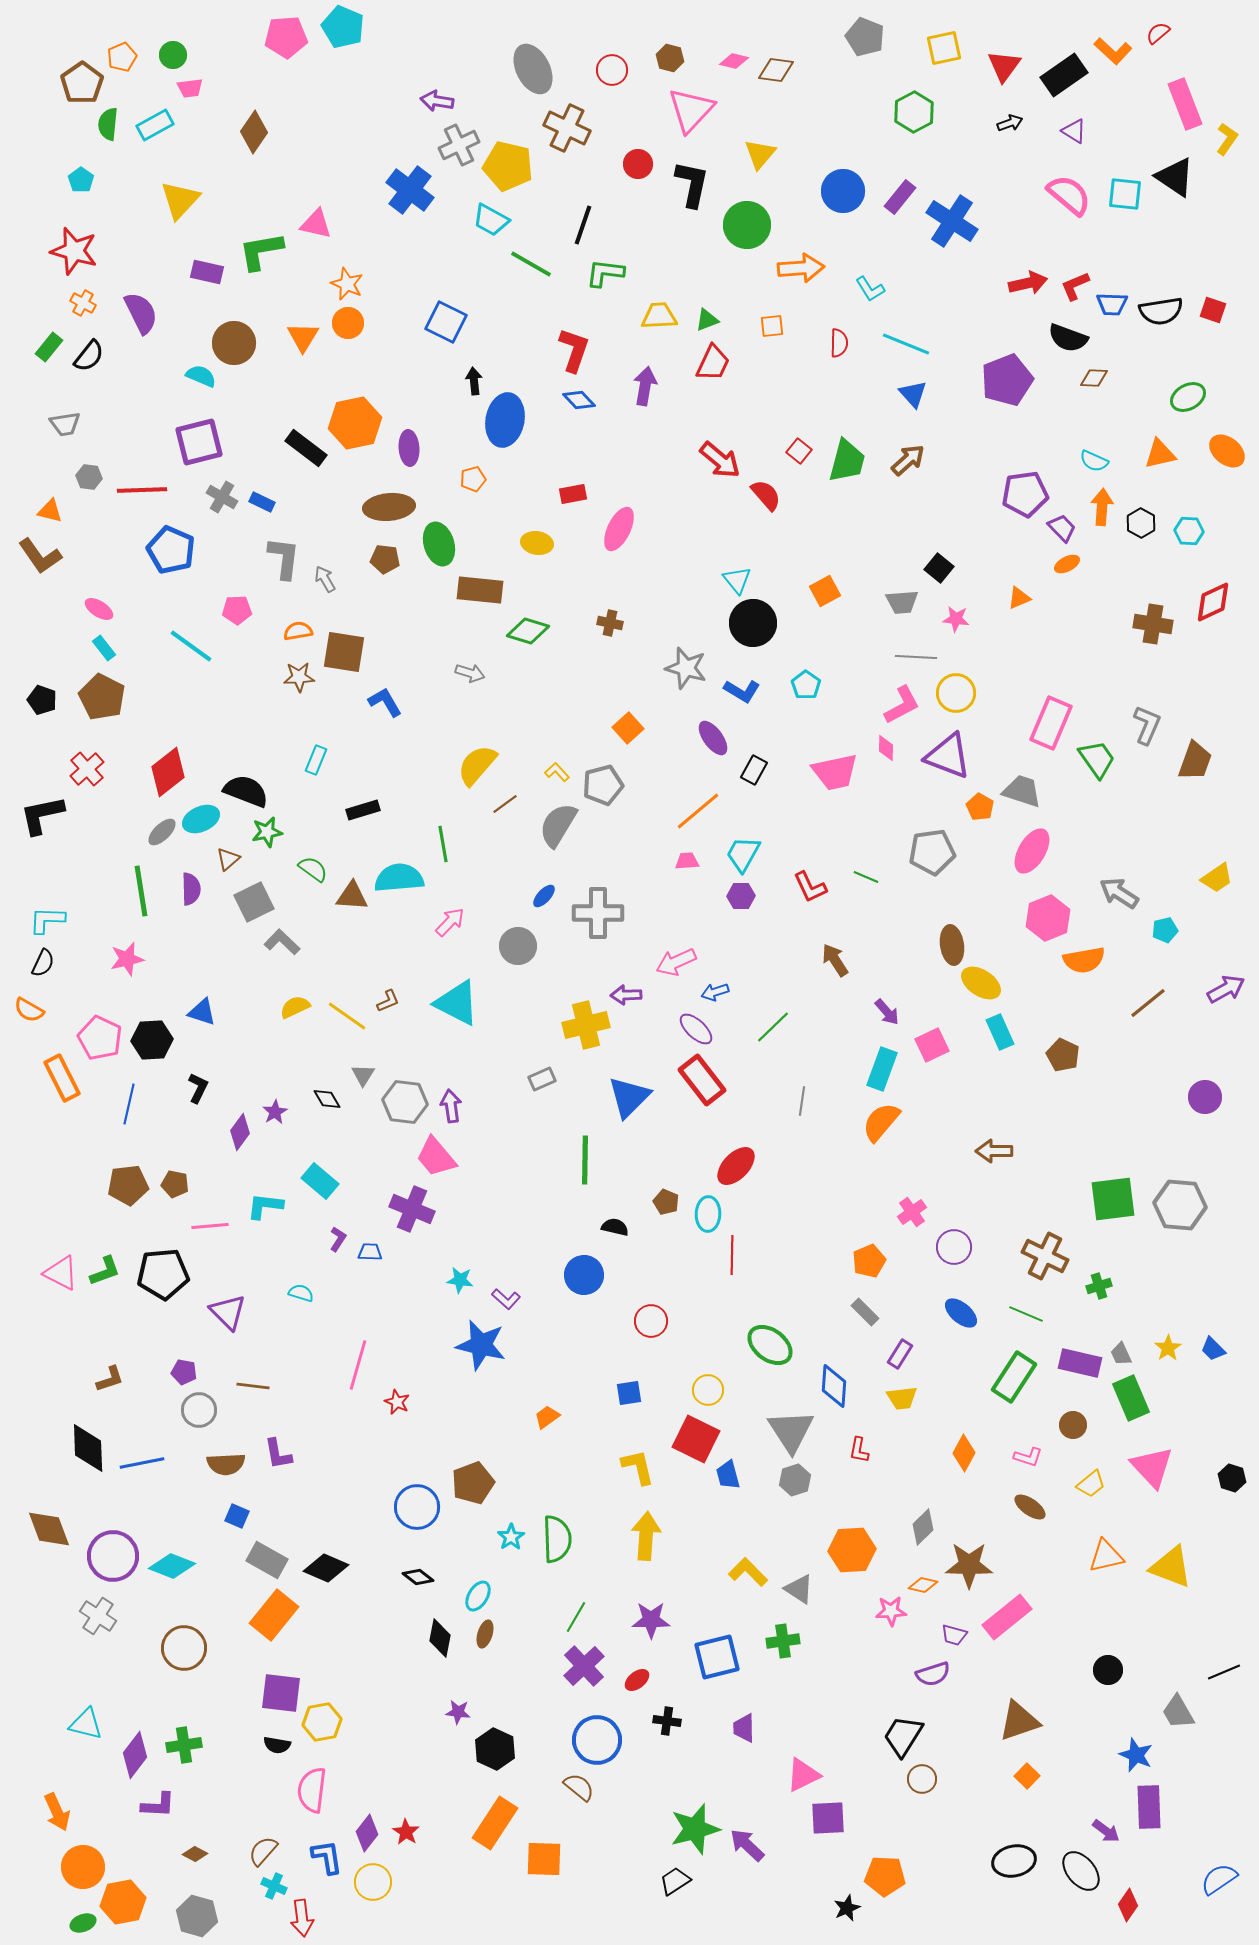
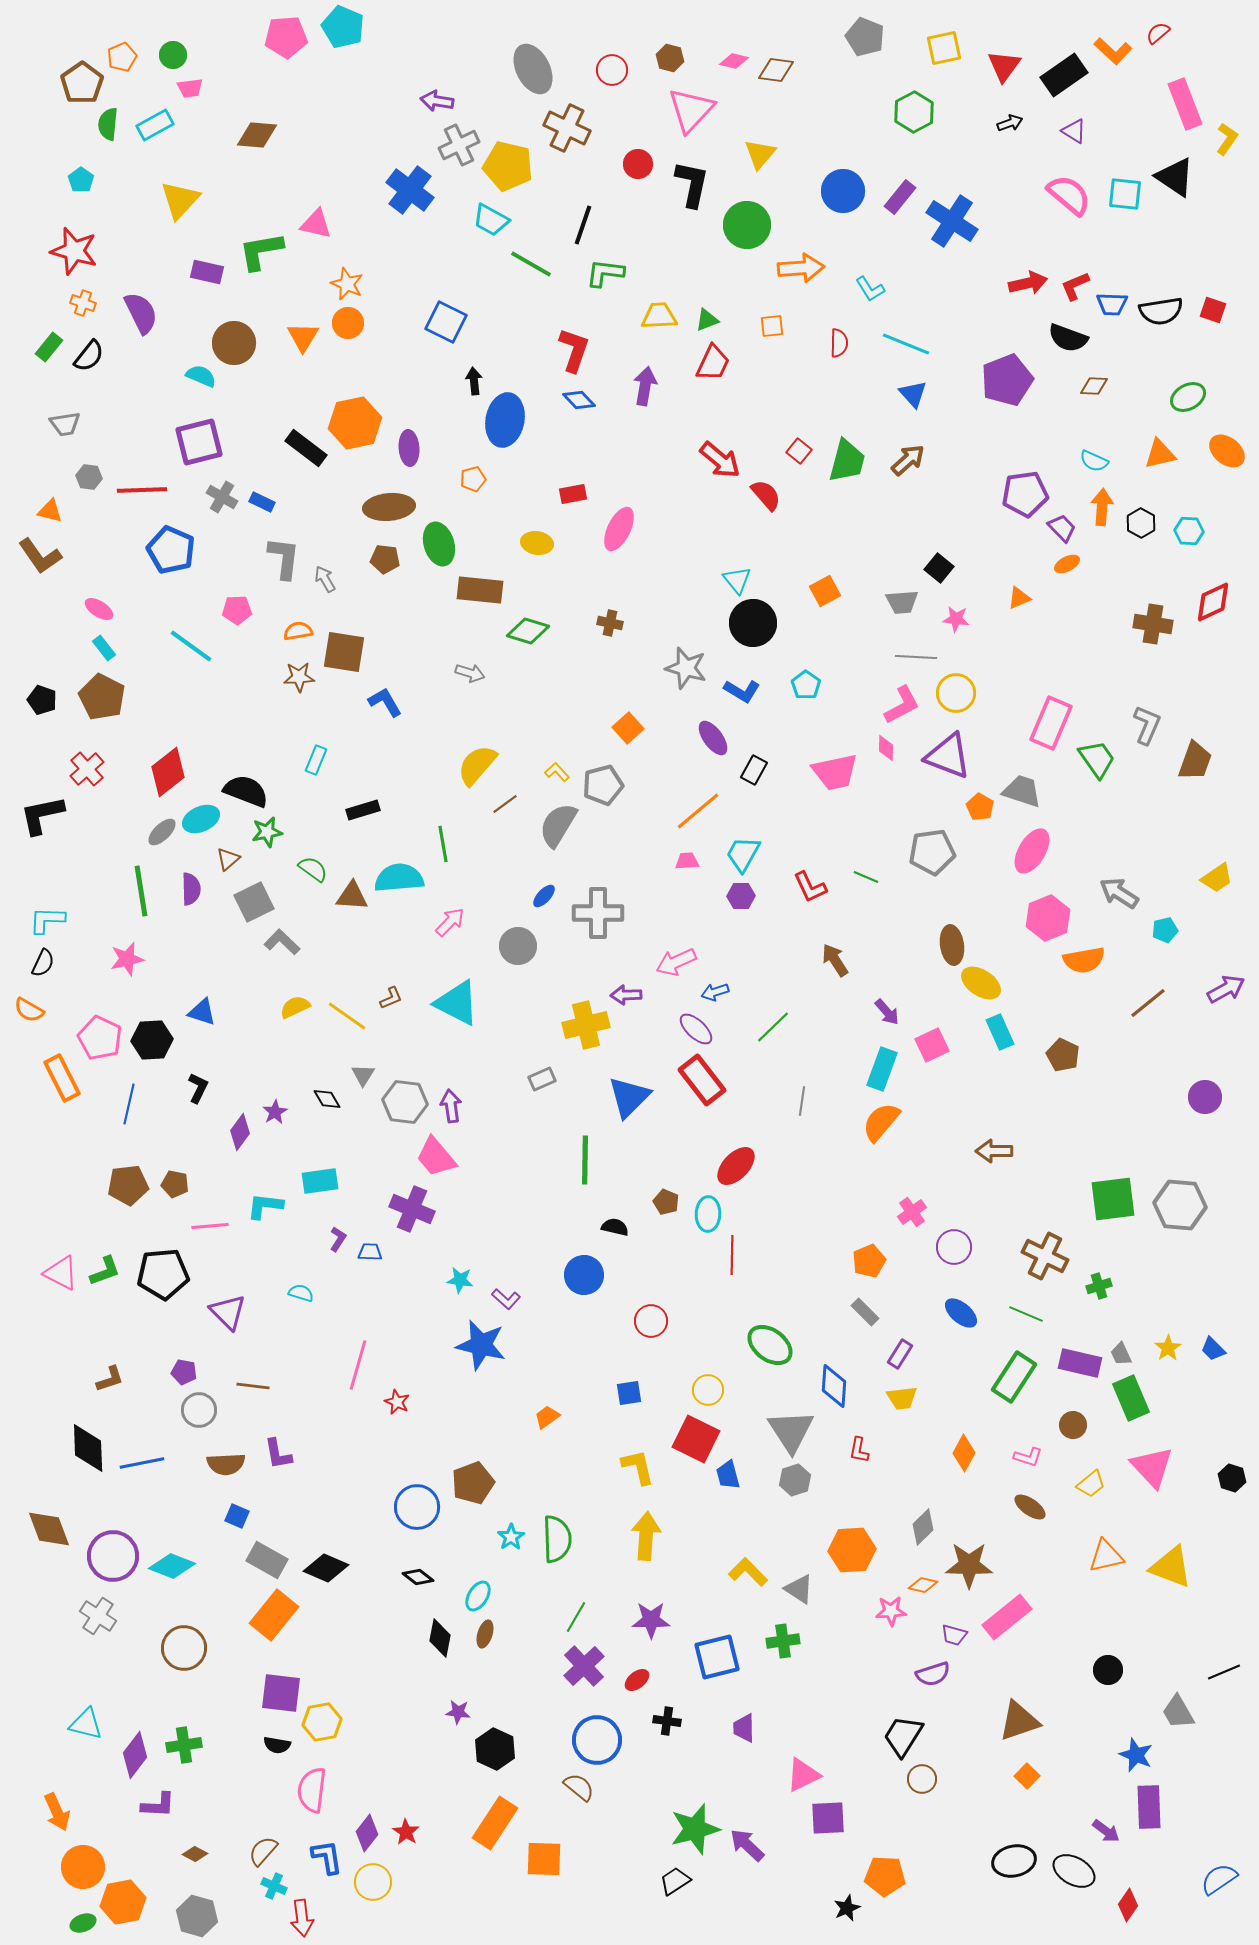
brown diamond at (254, 132): moved 3 px right, 3 px down; rotated 60 degrees clockwise
orange cross at (83, 303): rotated 10 degrees counterclockwise
brown diamond at (1094, 378): moved 8 px down
brown L-shape at (388, 1001): moved 3 px right, 3 px up
cyan rectangle at (320, 1181): rotated 48 degrees counterclockwise
black ellipse at (1081, 1871): moved 7 px left; rotated 21 degrees counterclockwise
